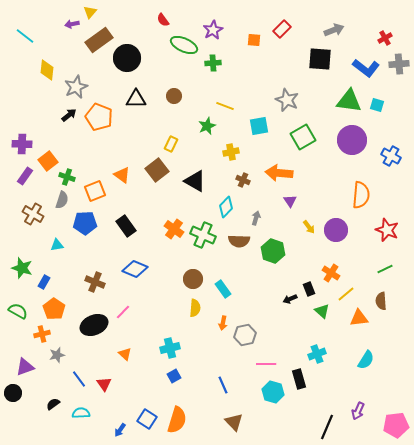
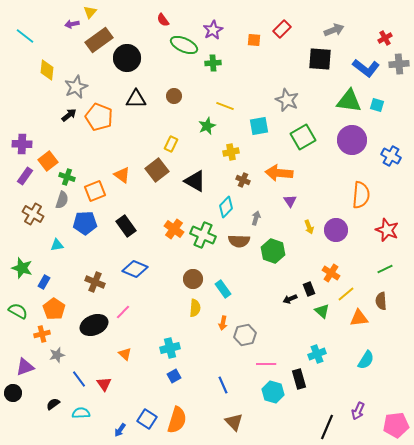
yellow arrow at (309, 227): rotated 16 degrees clockwise
